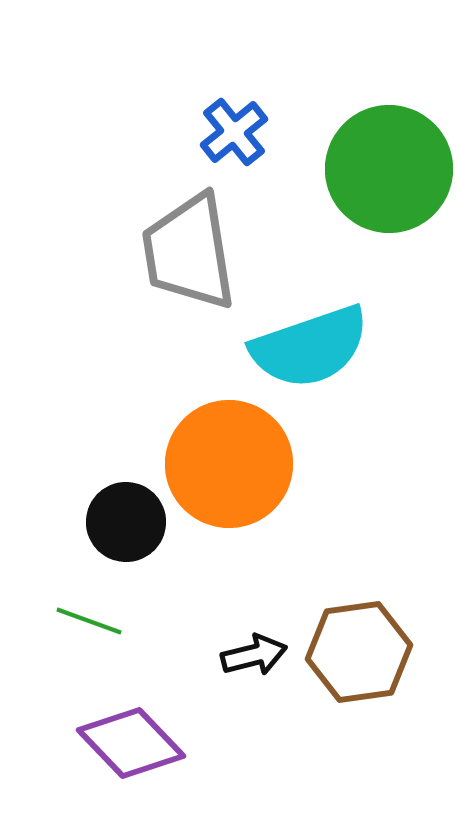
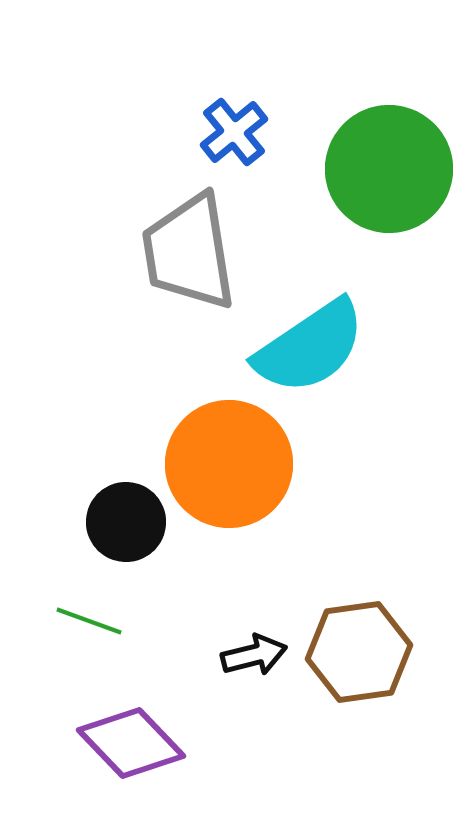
cyan semicircle: rotated 15 degrees counterclockwise
